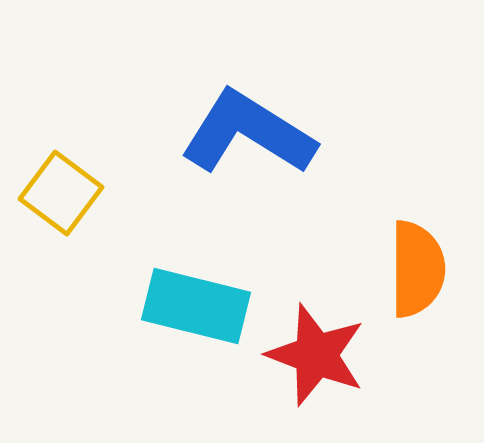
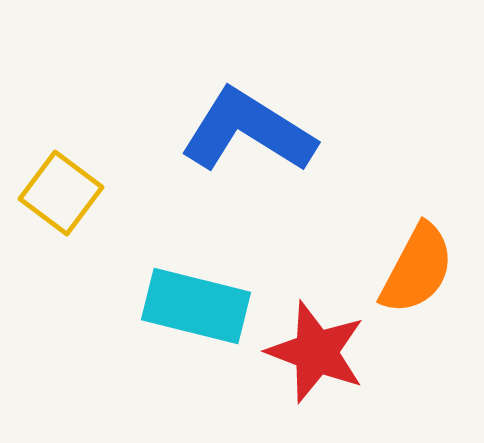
blue L-shape: moved 2 px up
orange semicircle: rotated 28 degrees clockwise
red star: moved 3 px up
